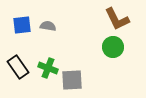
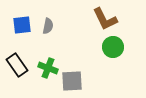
brown L-shape: moved 12 px left
gray semicircle: rotated 91 degrees clockwise
black rectangle: moved 1 px left, 2 px up
gray square: moved 1 px down
